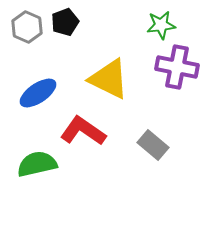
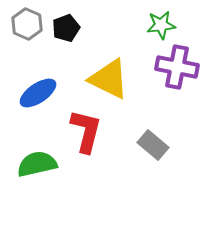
black pentagon: moved 1 px right, 6 px down
gray hexagon: moved 3 px up
red L-shape: moved 3 px right; rotated 69 degrees clockwise
